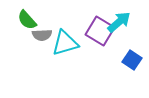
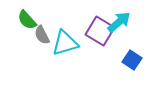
gray semicircle: rotated 66 degrees clockwise
